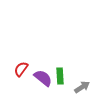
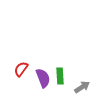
purple semicircle: rotated 30 degrees clockwise
